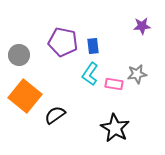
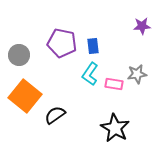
purple pentagon: moved 1 px left, 1 px down
